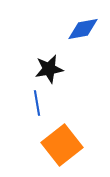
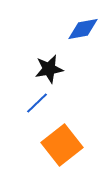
blue line: rotated 55 degrees clockwise
